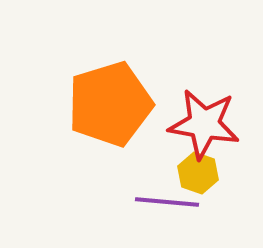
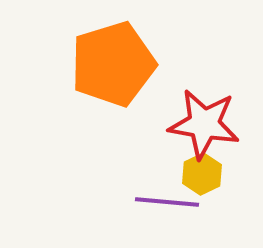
orange pentagon: moved 3 px right, 40 px up
yellow hexagon: moved 4 px right, 1 px down; rotated 15 degrees clockwise
